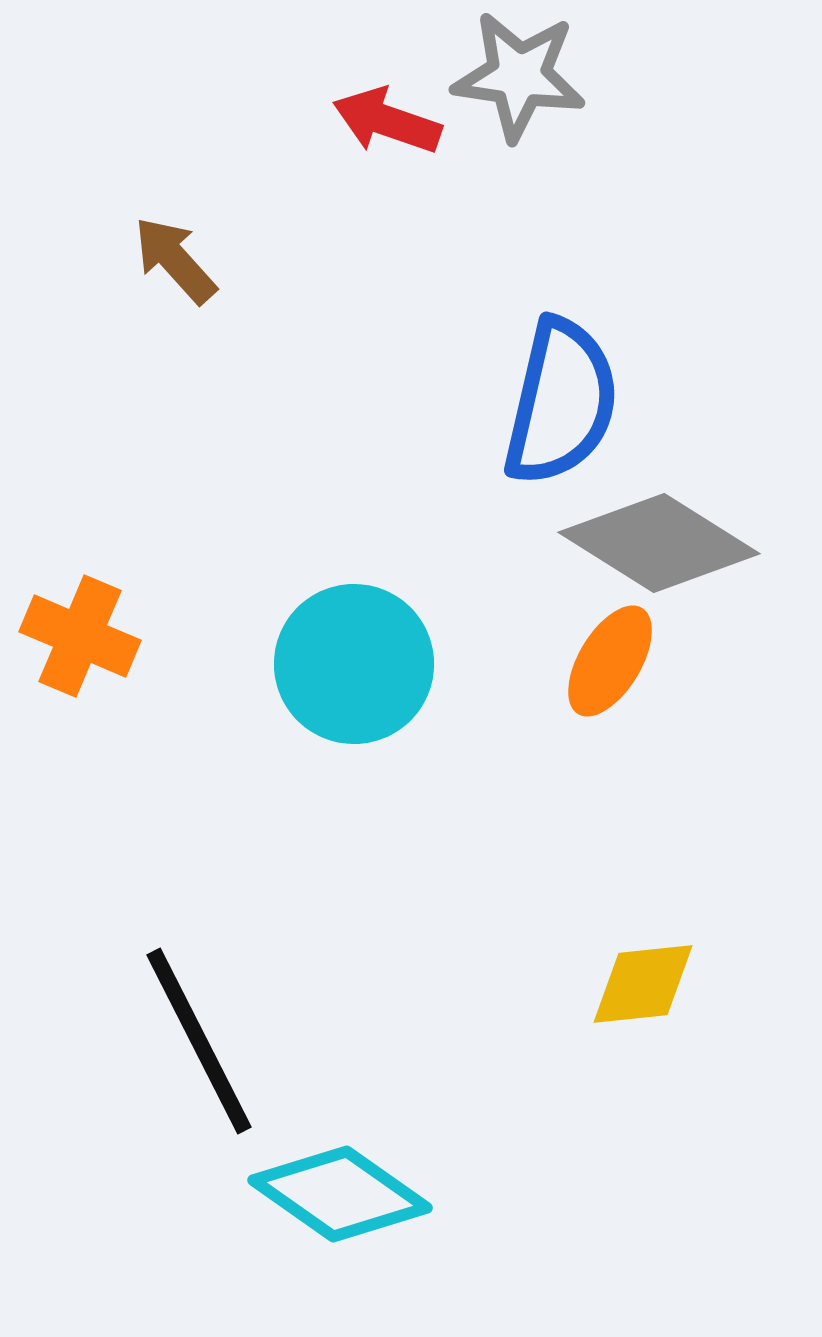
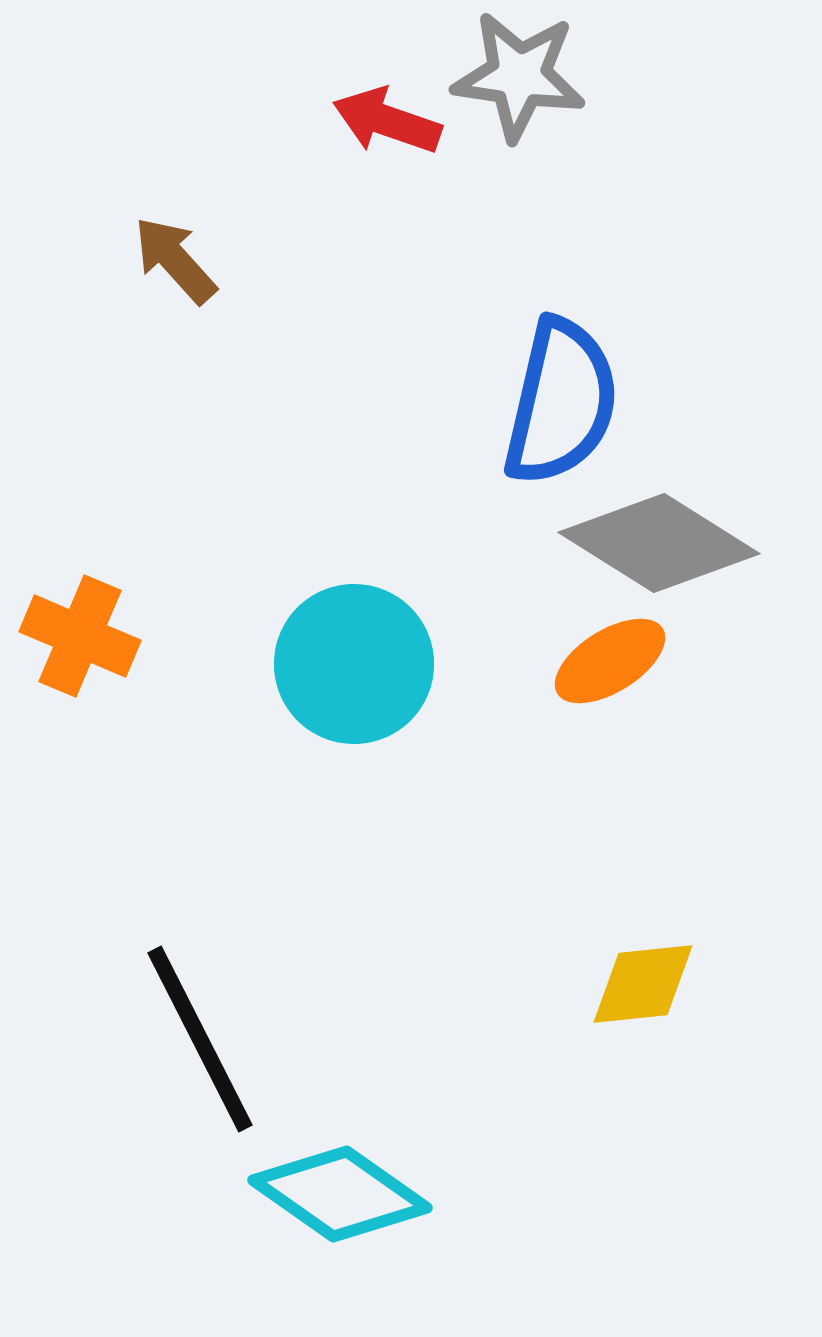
orange ellipse: rotated 27 degrees clockwise
black line: moved 1 px right, 2 px up
